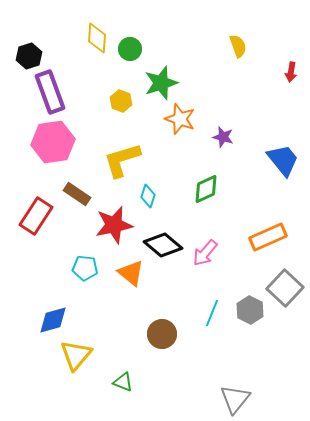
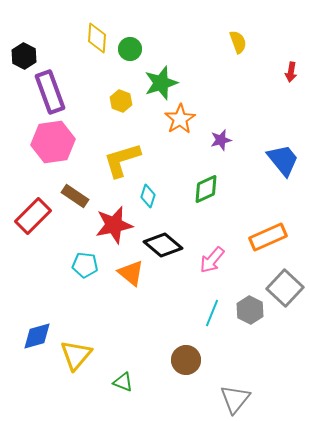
yellow semicircle: moved 4 px up
black hexagon: moved 5 px left; rotated 15 degrees counterclockwise
orange star: rotated 20 degrees clockwise
purple star: moved 2 px left, 3 px down; rotated 30 degrees counterclockwise
brown rectangle: moved 2 px left, 2 px down
red rectangle: moved 3 px left; rotated 12 degrees clockwise
pink arrow: moved 7 px right, 7 px down
cyan pentagon: moved 3 px up
blue diamond: moved 16 px left, 16 px down
brown circle: moved 24 px right, 26 px down
